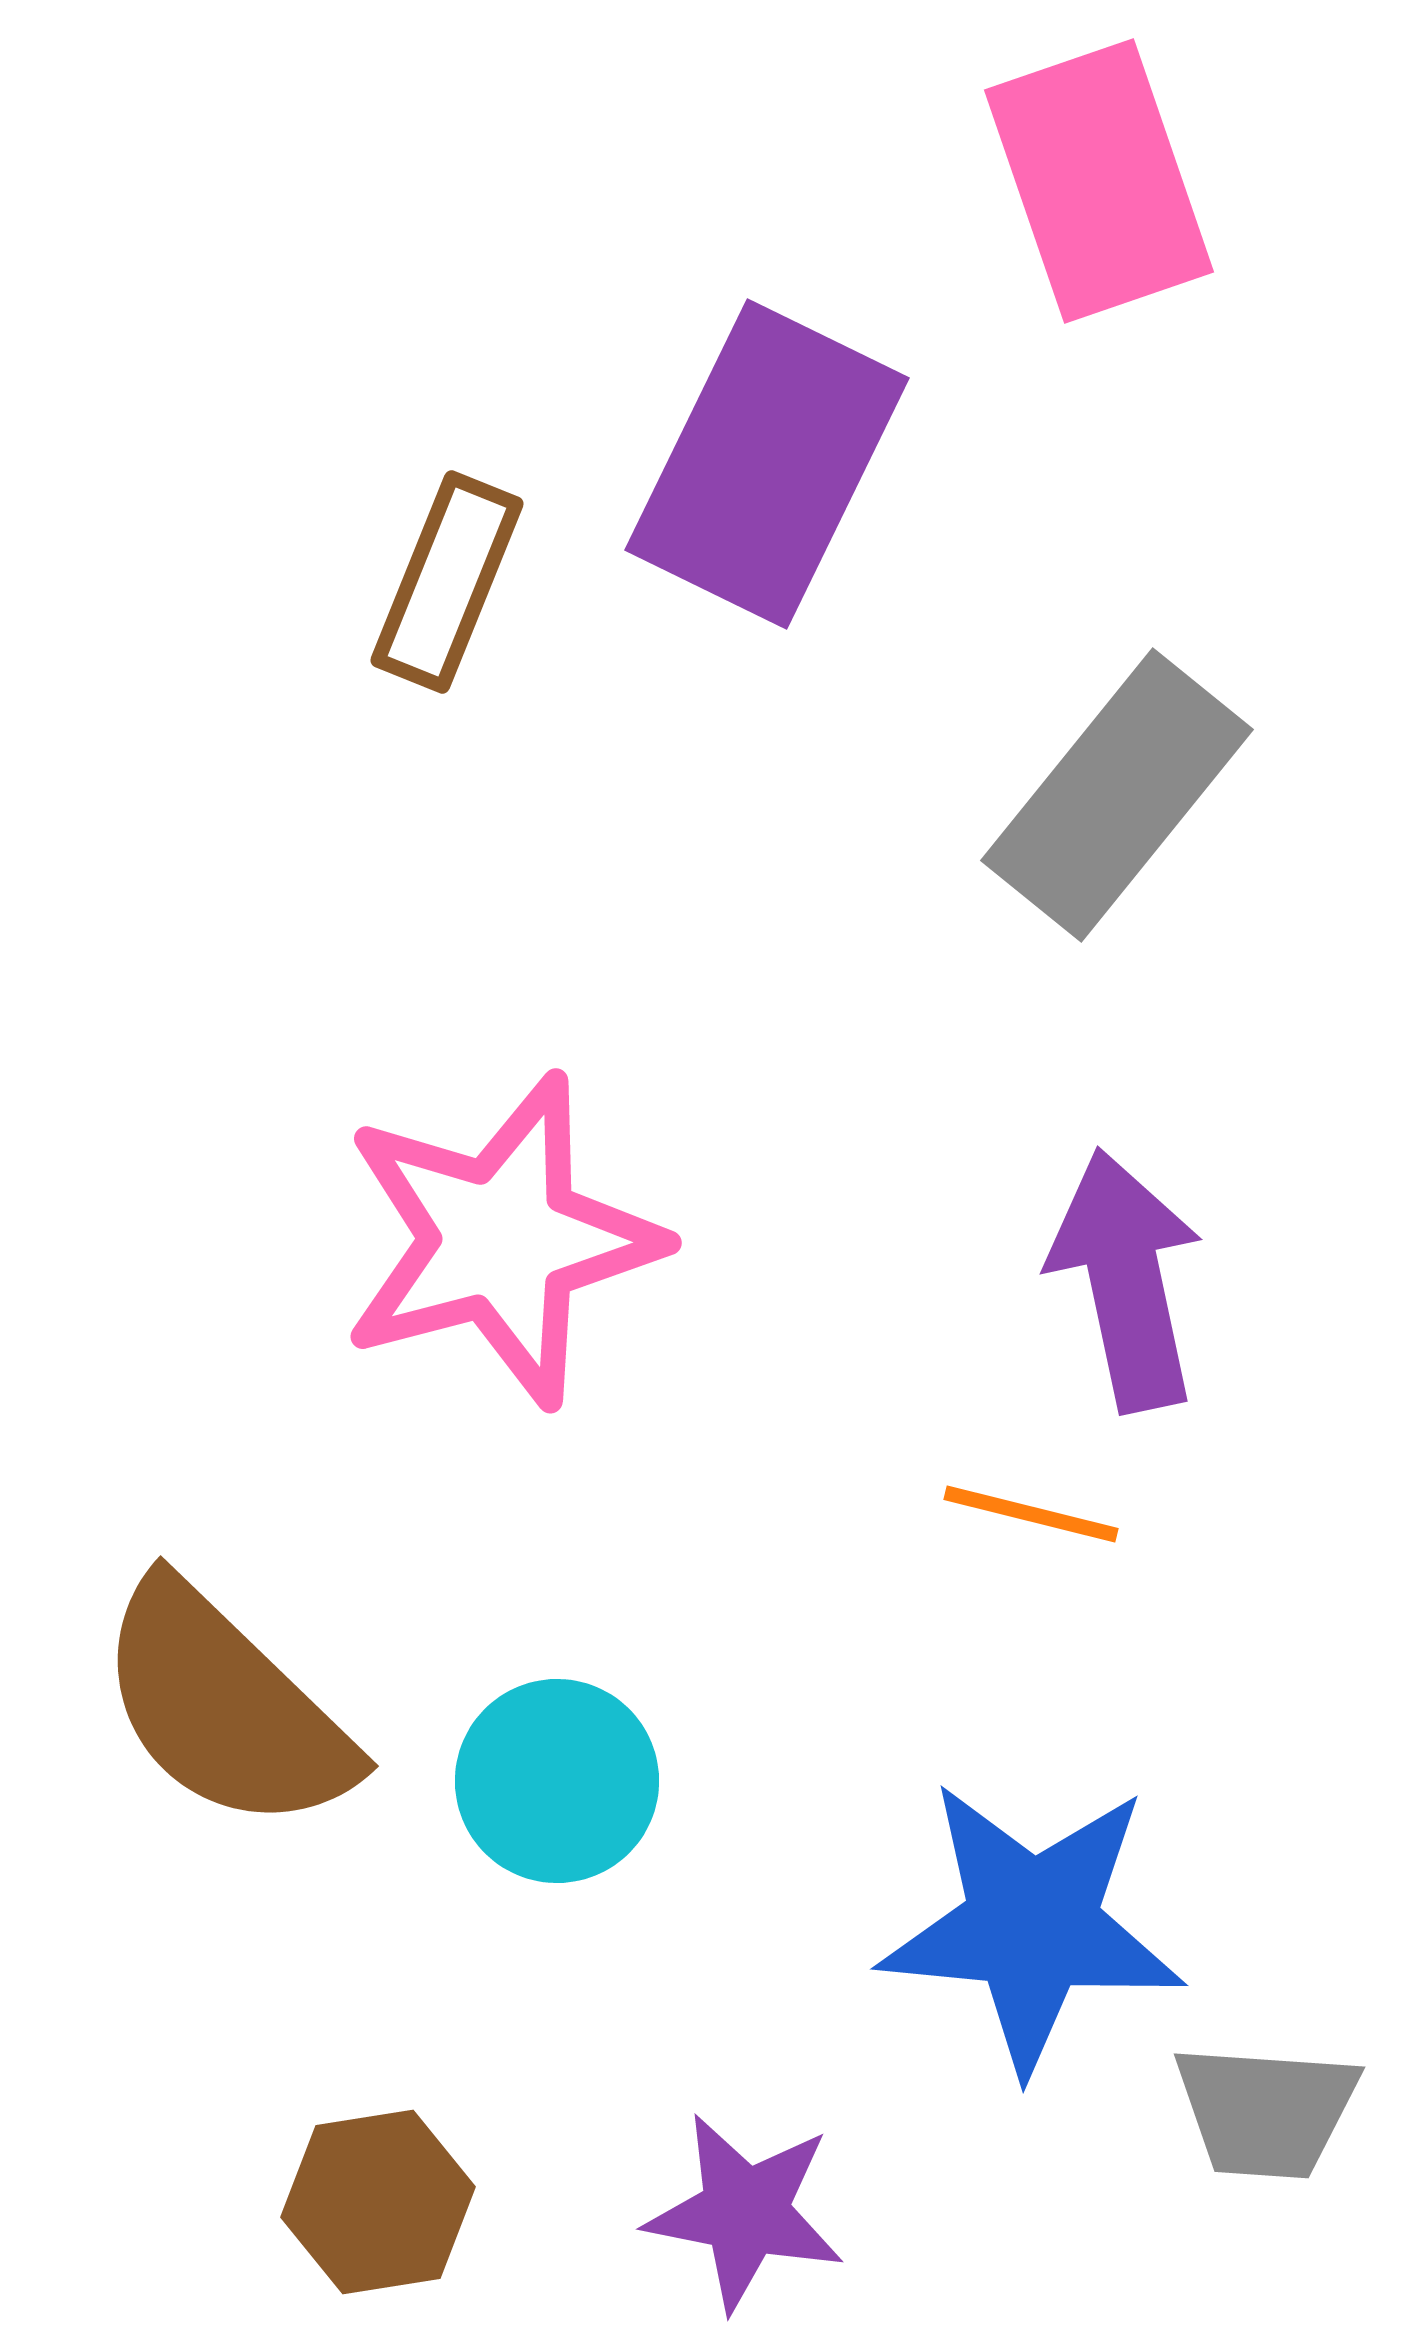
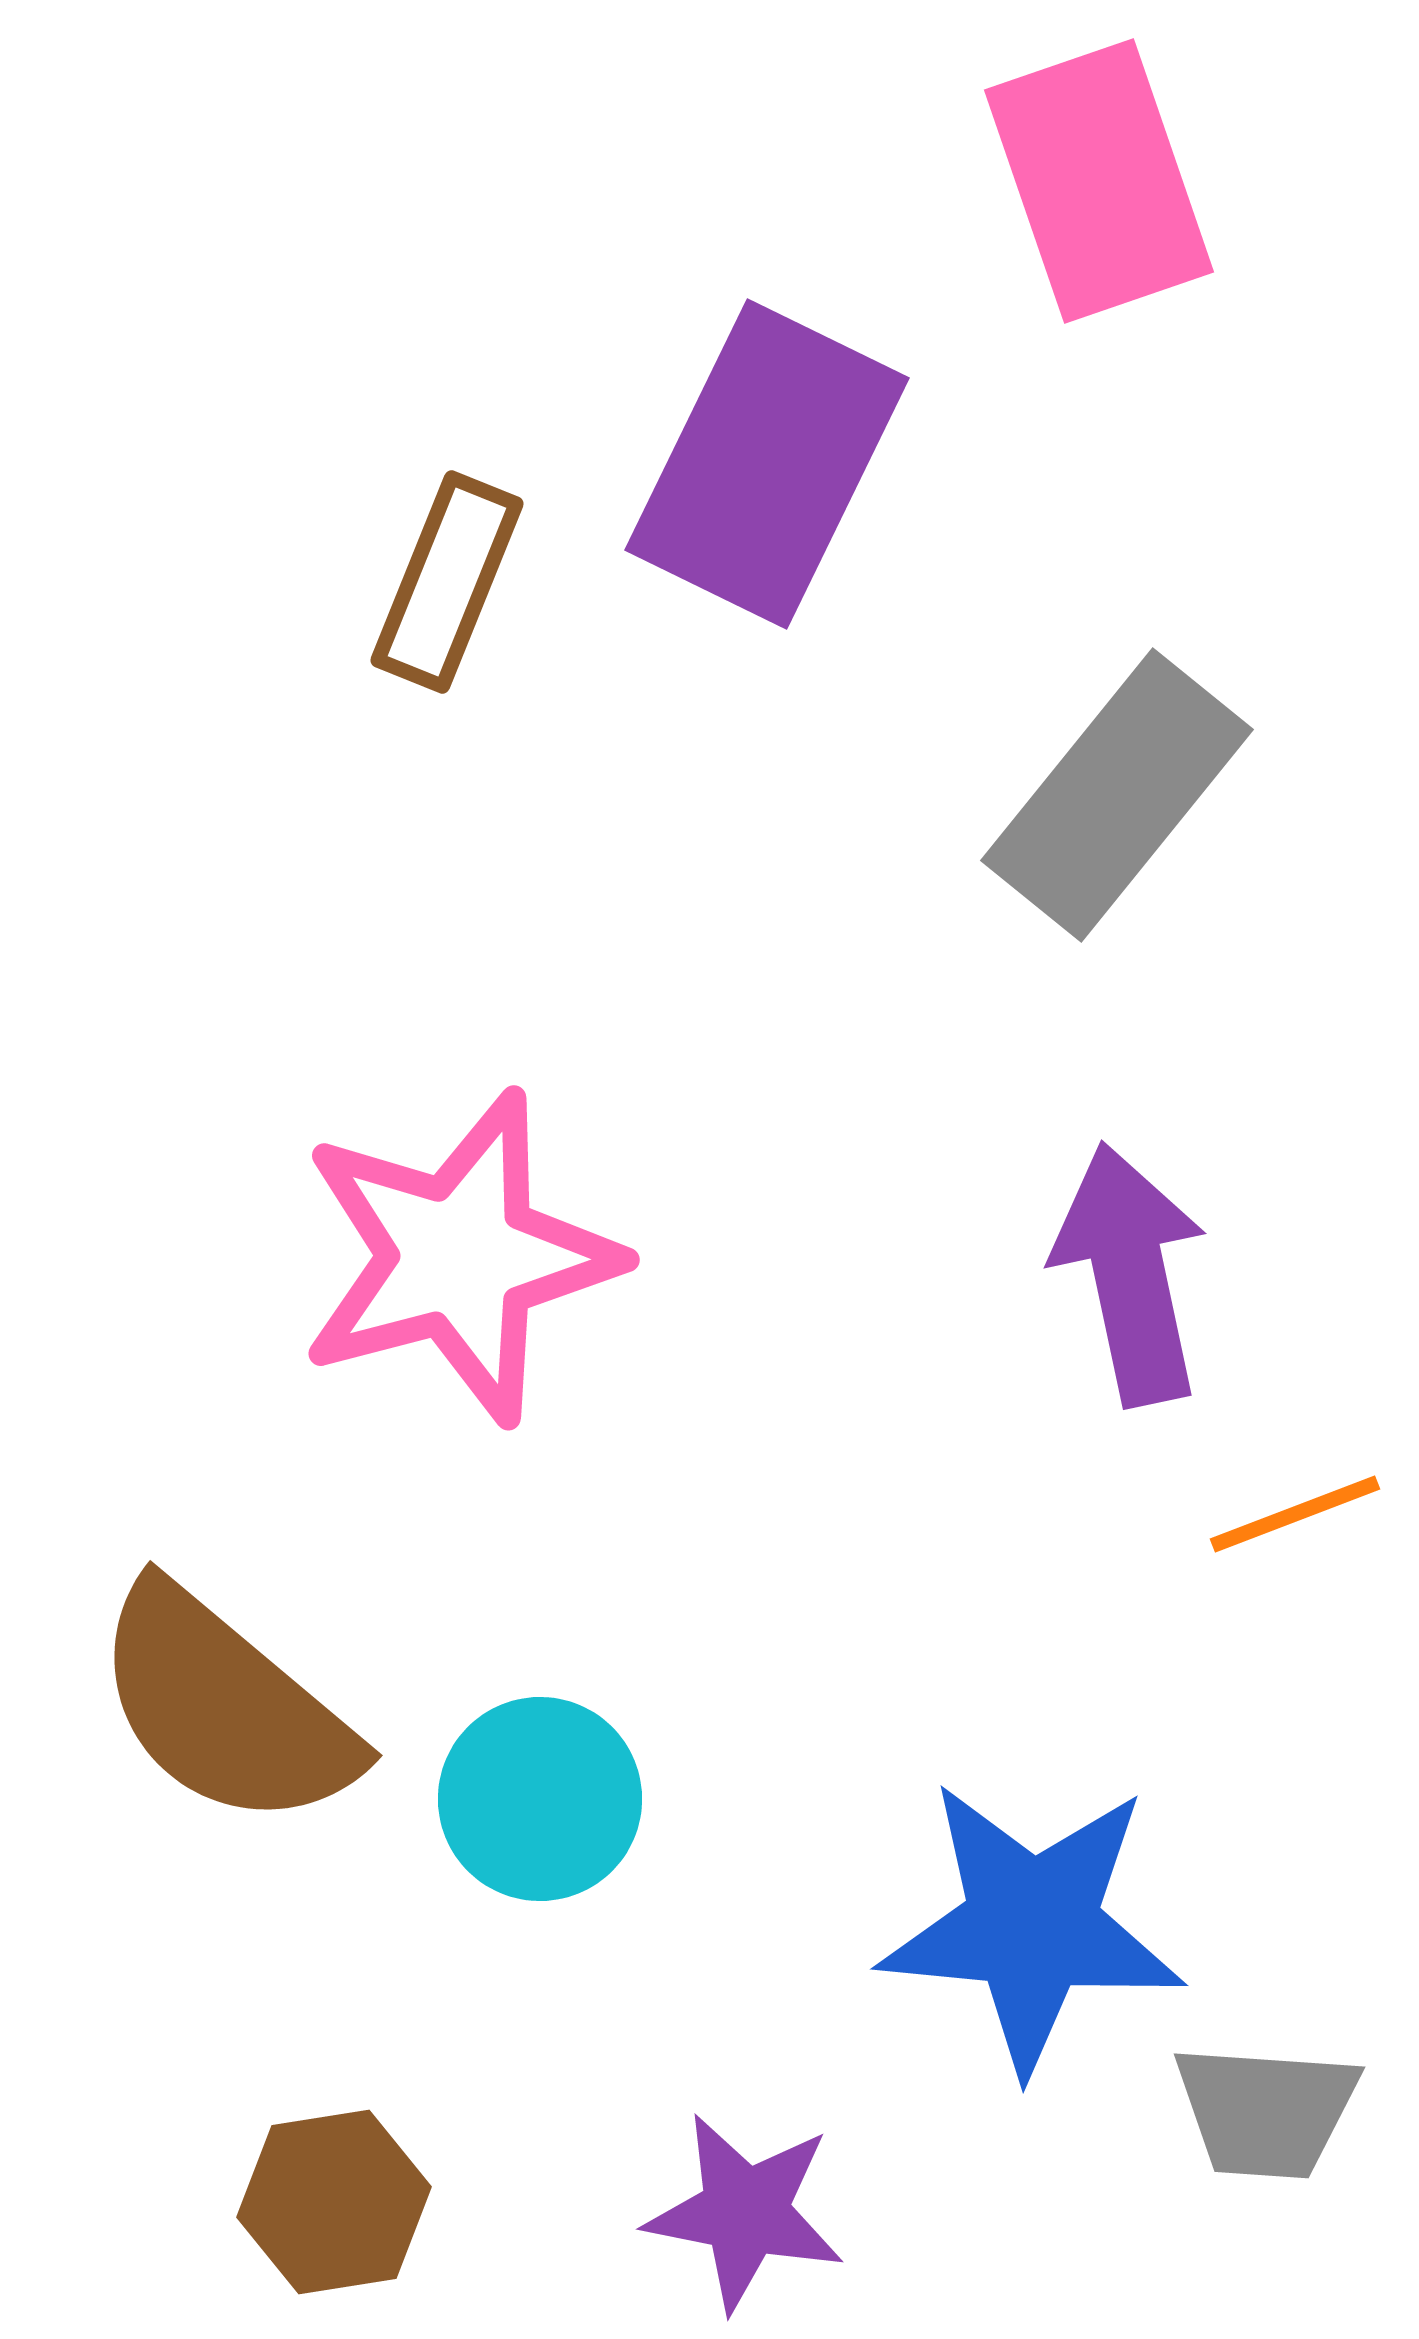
pink star: moved 42 px left, 17 px down
purple arrow: moved 4 px right, 6 px up
orange line: moved 264 px right; rotated 35 degrees counterclockwise
brown semicircle: rotated 4 degrees counterclockwise
cyan circle: moved 17 px left, 18 px down
brown hexagon: moved 44 px left
